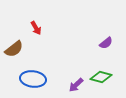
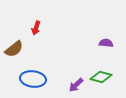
red arrow: rotated 48 degrees clockwise
purple semicircle: rotated 136 degrees counterclockwise
